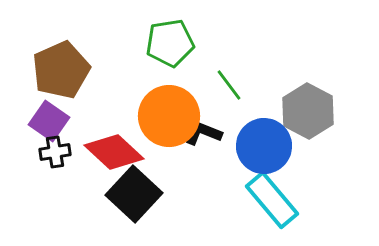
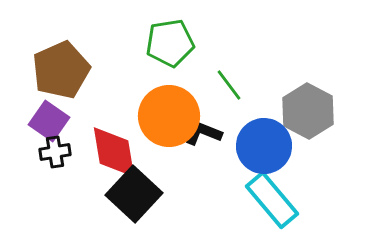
red diamond: rotated 38 degrees clockwise
